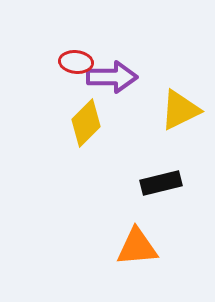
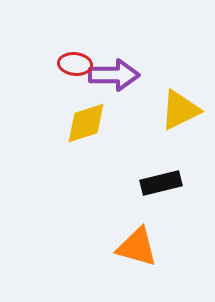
red ellipse: moved 1 px left, 2 px down
purple arrow: moved 2 px right, 2 px up
yellow diamond: rotated 27 degrees clockwise
orange triangle: rotated 21 degrees clockwise
